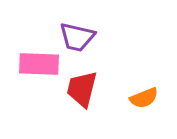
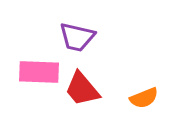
pink rectangle: moved 8 px down
red trapezoid: rotated 54 degrees counterclockwise
